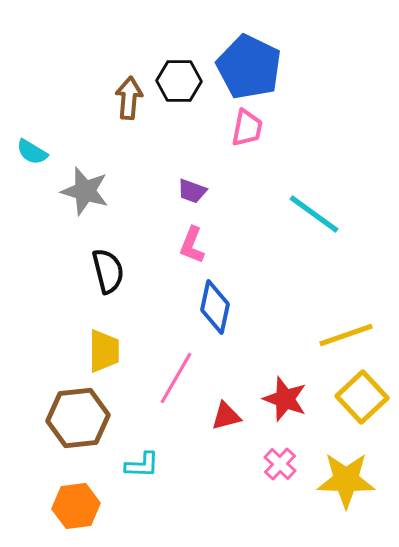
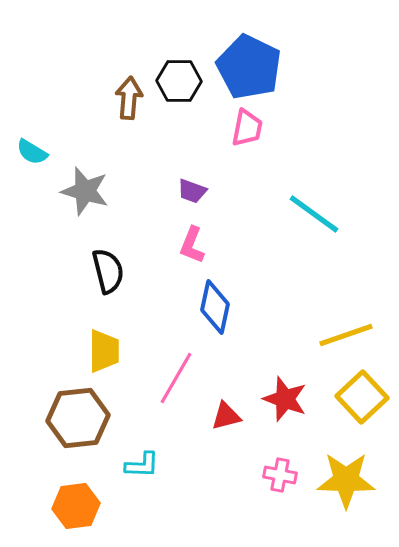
pink cross: moved 11 px down; rotated 32 degrees counterclockwise
